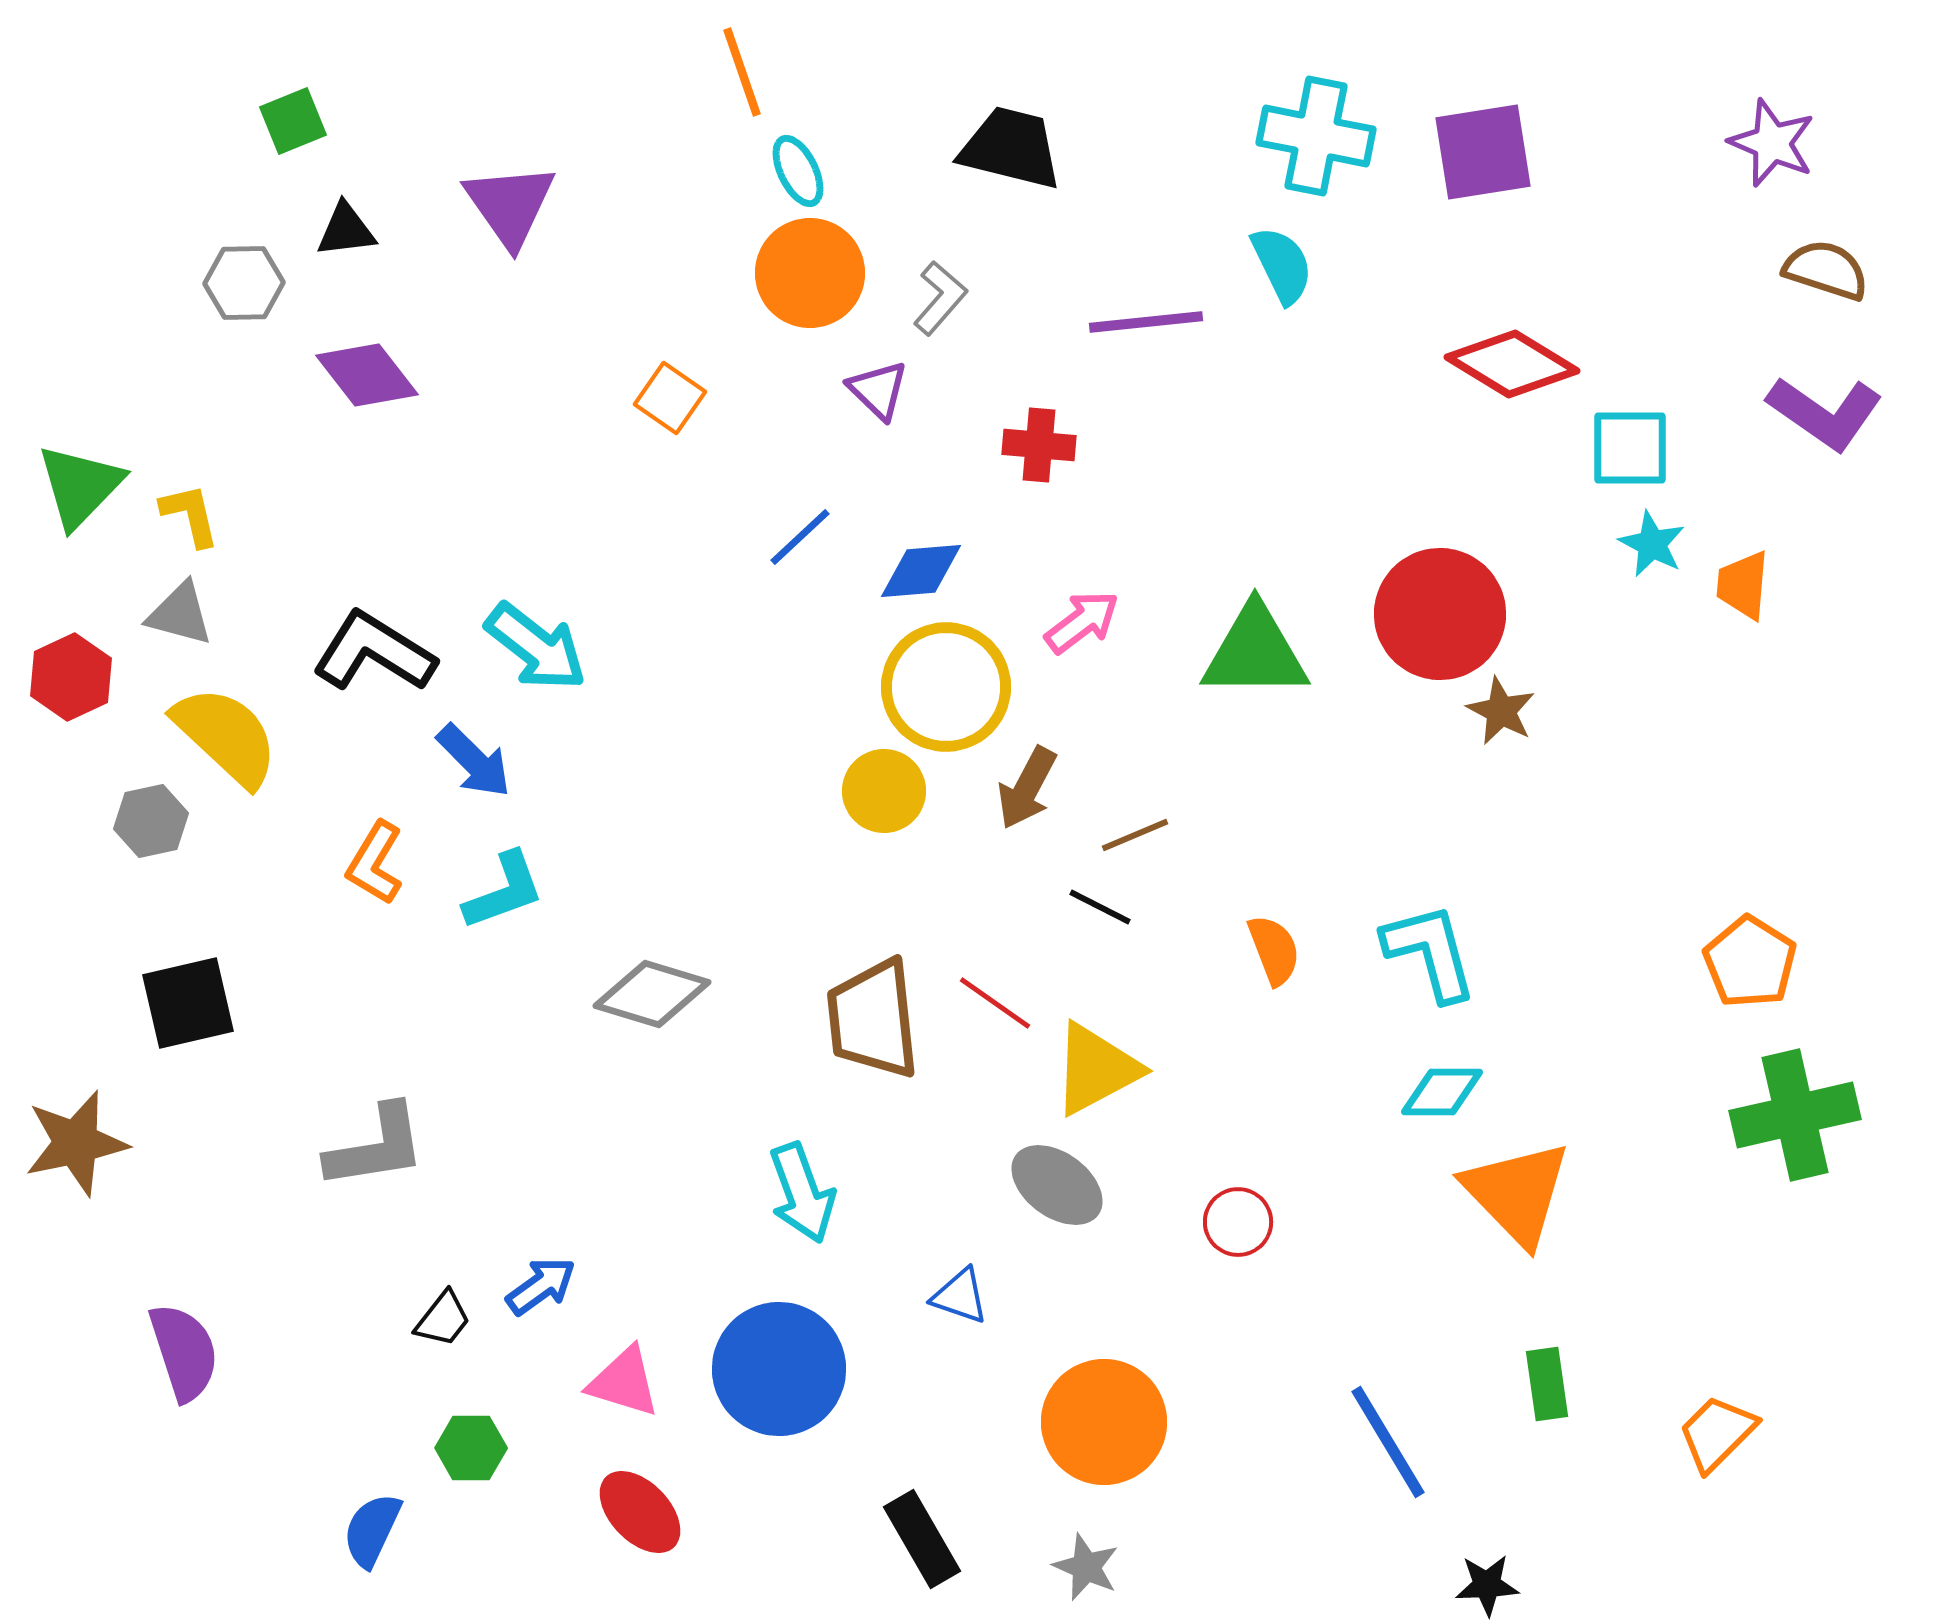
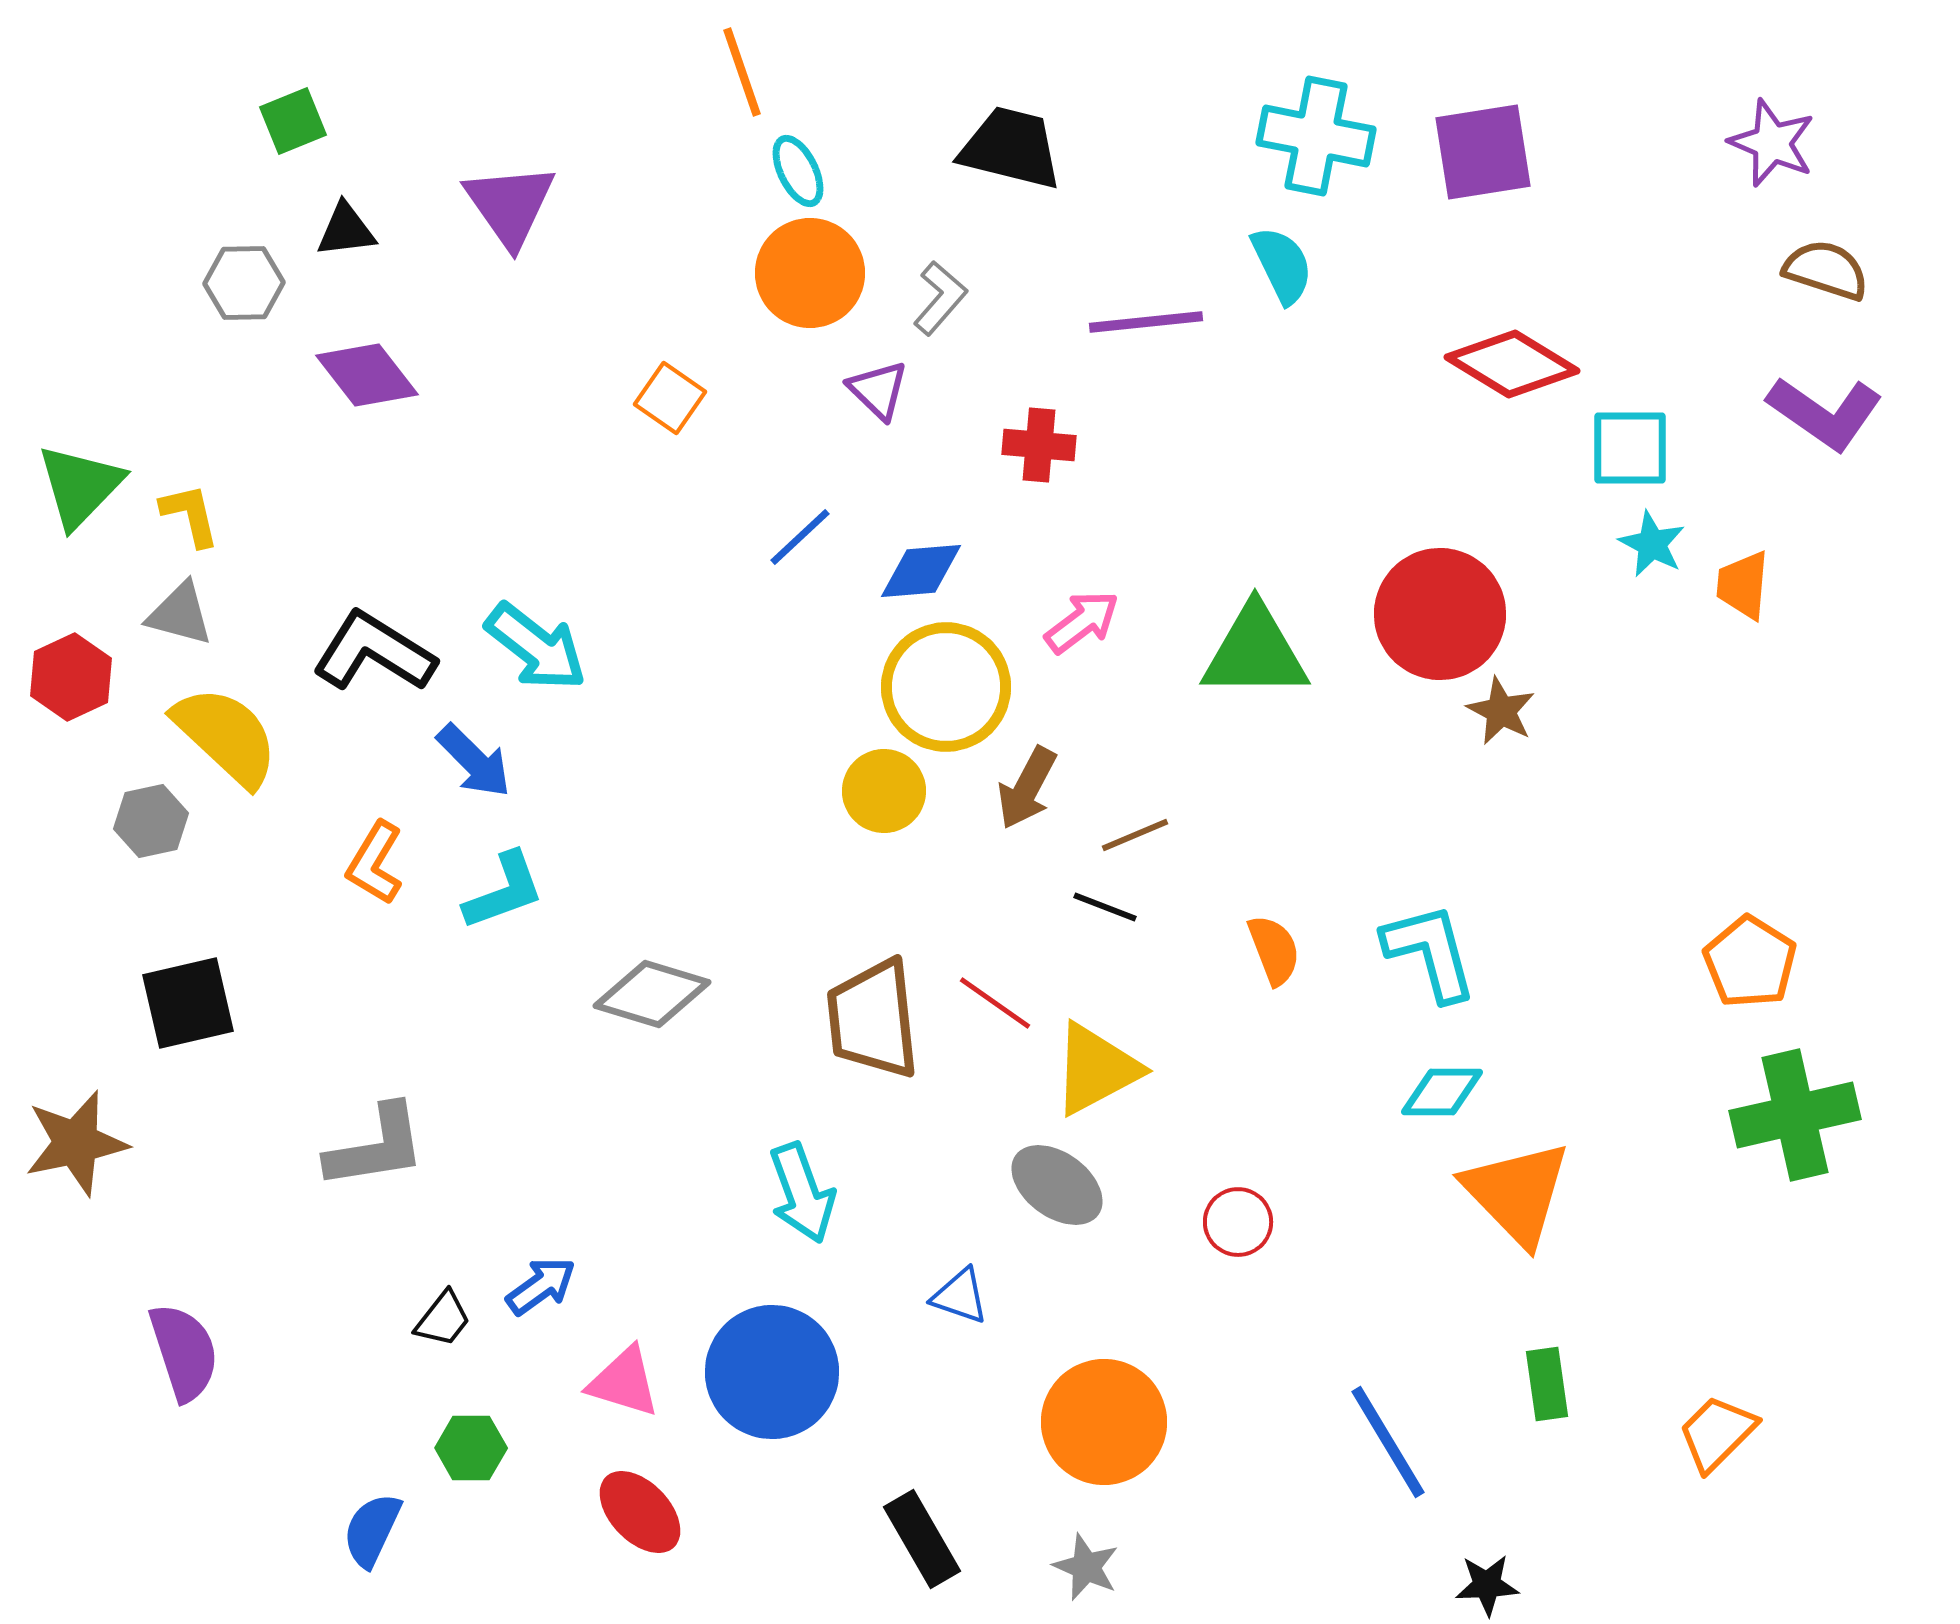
black line at (1100, 907): moved 5 px right; rotated 6 degrees counterclockwise
blue circle at (779, 1369): moved 7 px left, 3 px down
